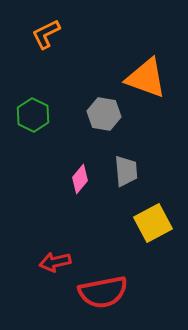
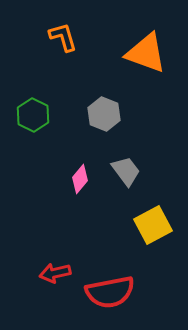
orange L-shape: moved 17 px right, 3 px down; rotated 100 degrees clockwise
orange triangle: moved 25 px up
gray hexagon: rotated 12 degrees clockwise
gray trapezoid: rotated 32 degrees counterclockwise
yellow square: moved 2 px down
red arrow: moved 11 px down
red semicircle: moved 7 px right
